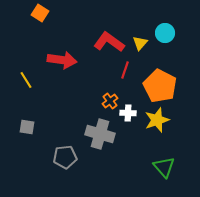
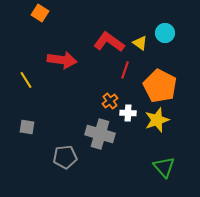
yellow triangle: rotated 35 degrees counterclockwise
